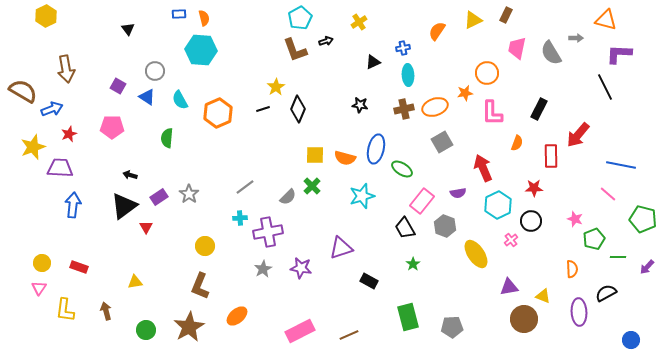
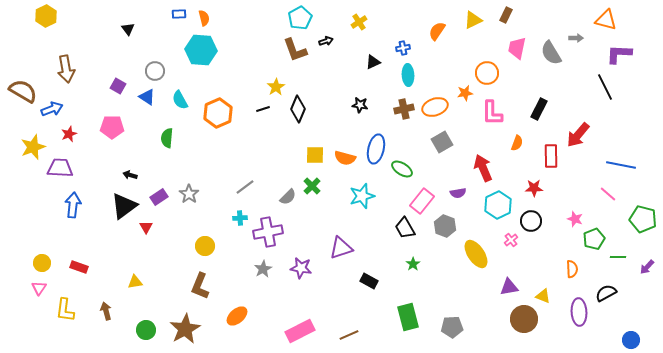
brown star at (189, 327): moved 4 px left, 2 px down
